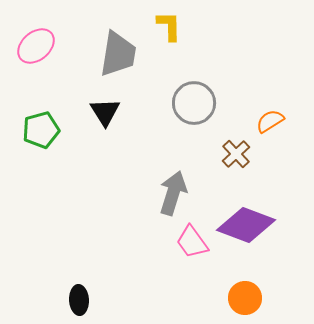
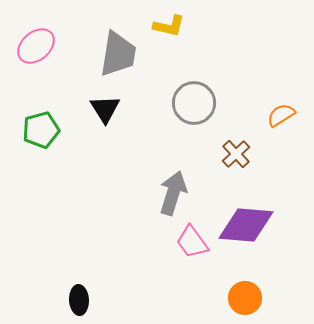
yellow L-shape: rotated 104 degrees clockwise
black triangle: moved 3 px up
orange semicircle: moved 11 px right, 6 px up
purple diamond: rotated 16 degrees counterclockwise
